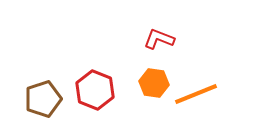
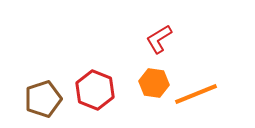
red L-shape: rotated 52 degrees counterclockwise
